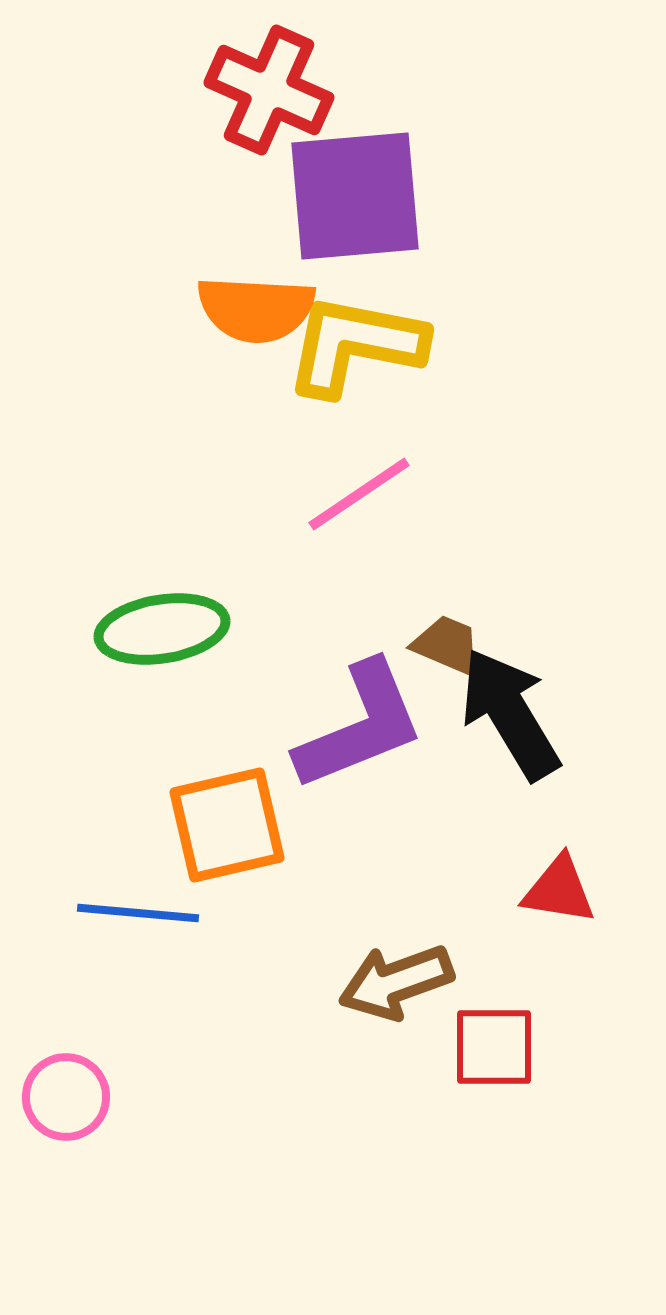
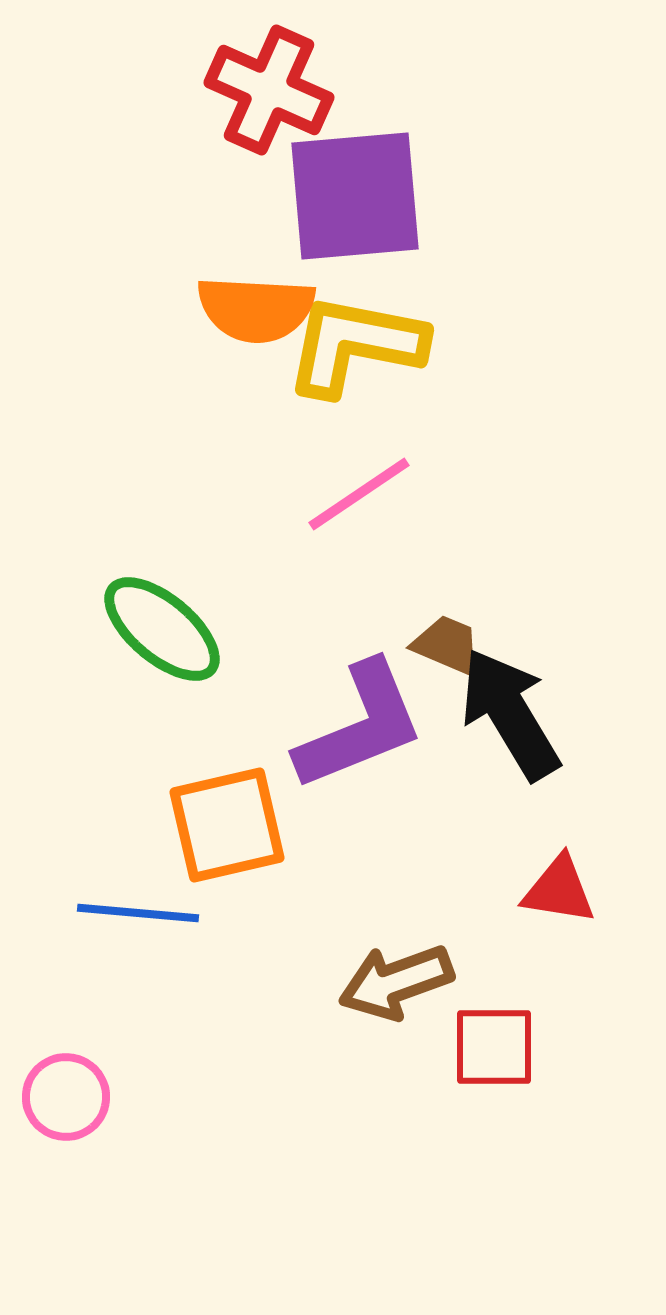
green ellipse: rotated 49 degrees clockwise
